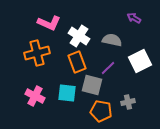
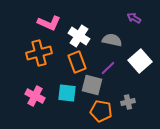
orange cross: moved 2 px right
white square: rotated 15 degrees counterclockwise
